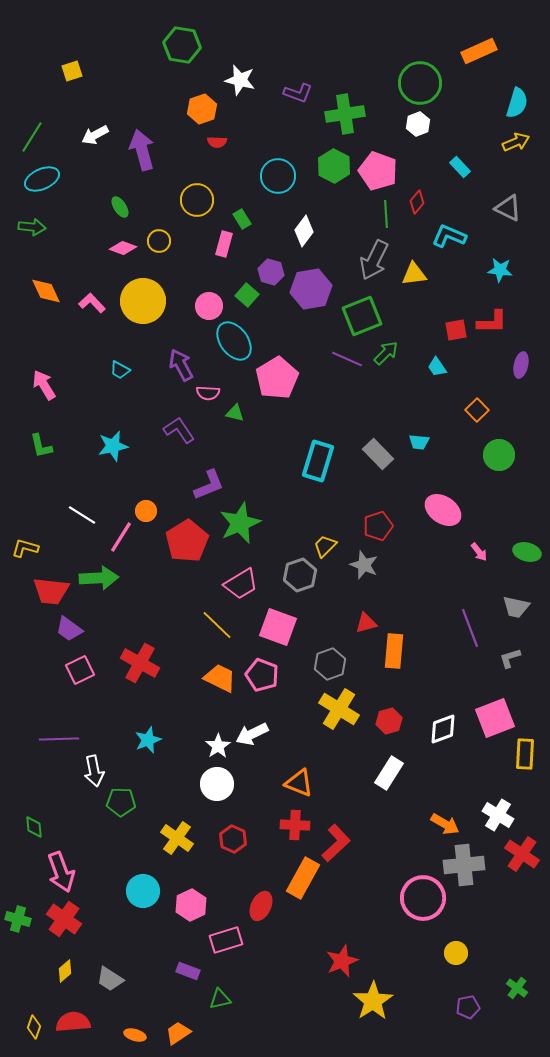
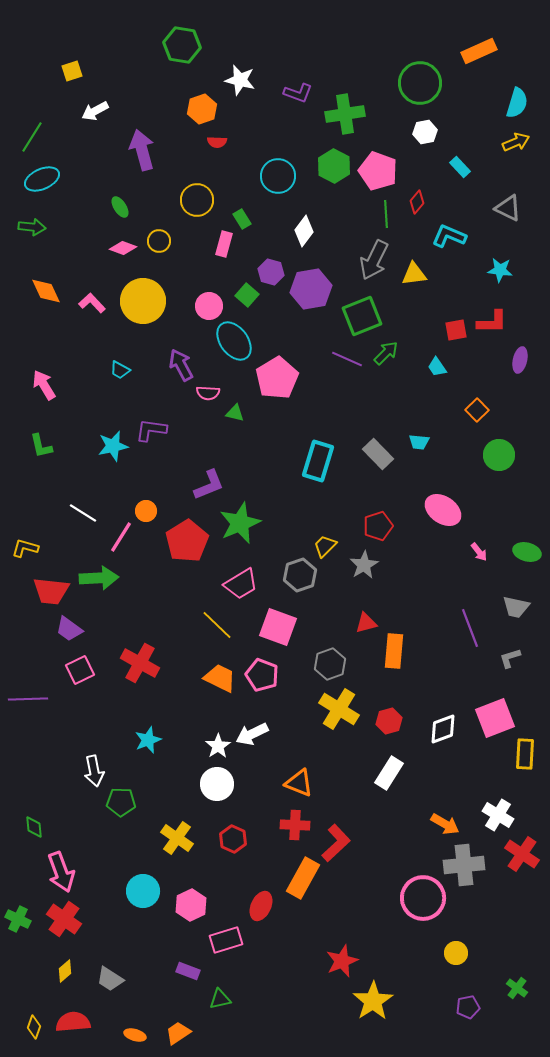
white hexagon at (418, 124): moved 7 px right, 8 px down; rotated 10 degrees clockwise
white arrow at (95, 135): moved 24 px up
purple ellipse at (521, 365): moved 1 px left, 5 px up
purple L-shape at (179, 430): moved 28 px left; rotated 48 degrees counterclockwise
white line at (82, 515): moved 1 px right, 2 px up
gray star at (364, 565): rotated 20 degrees clockwise
purple line at (59, 739): moved 31 px left, 40 px up
green cross at (18, 919): rotated 10 degrees clockwise
